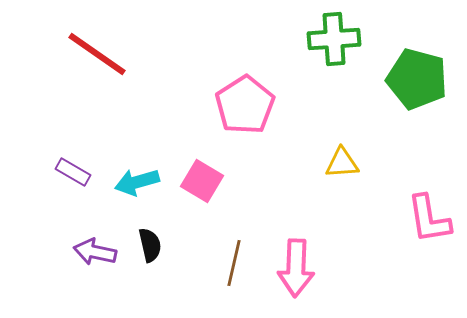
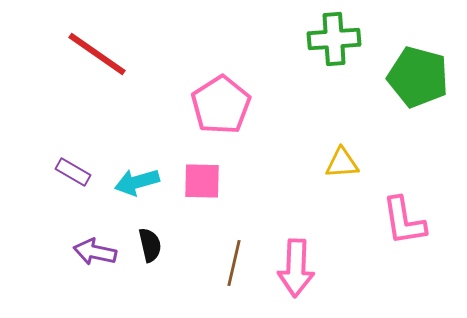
green pentagon: moved 1 px right, 2 px up
pink pentagon: moved 24 px left
pink square: rotated 30 degrees counterclockwise
pink L-shape: moved 25 px left, 2 px down
